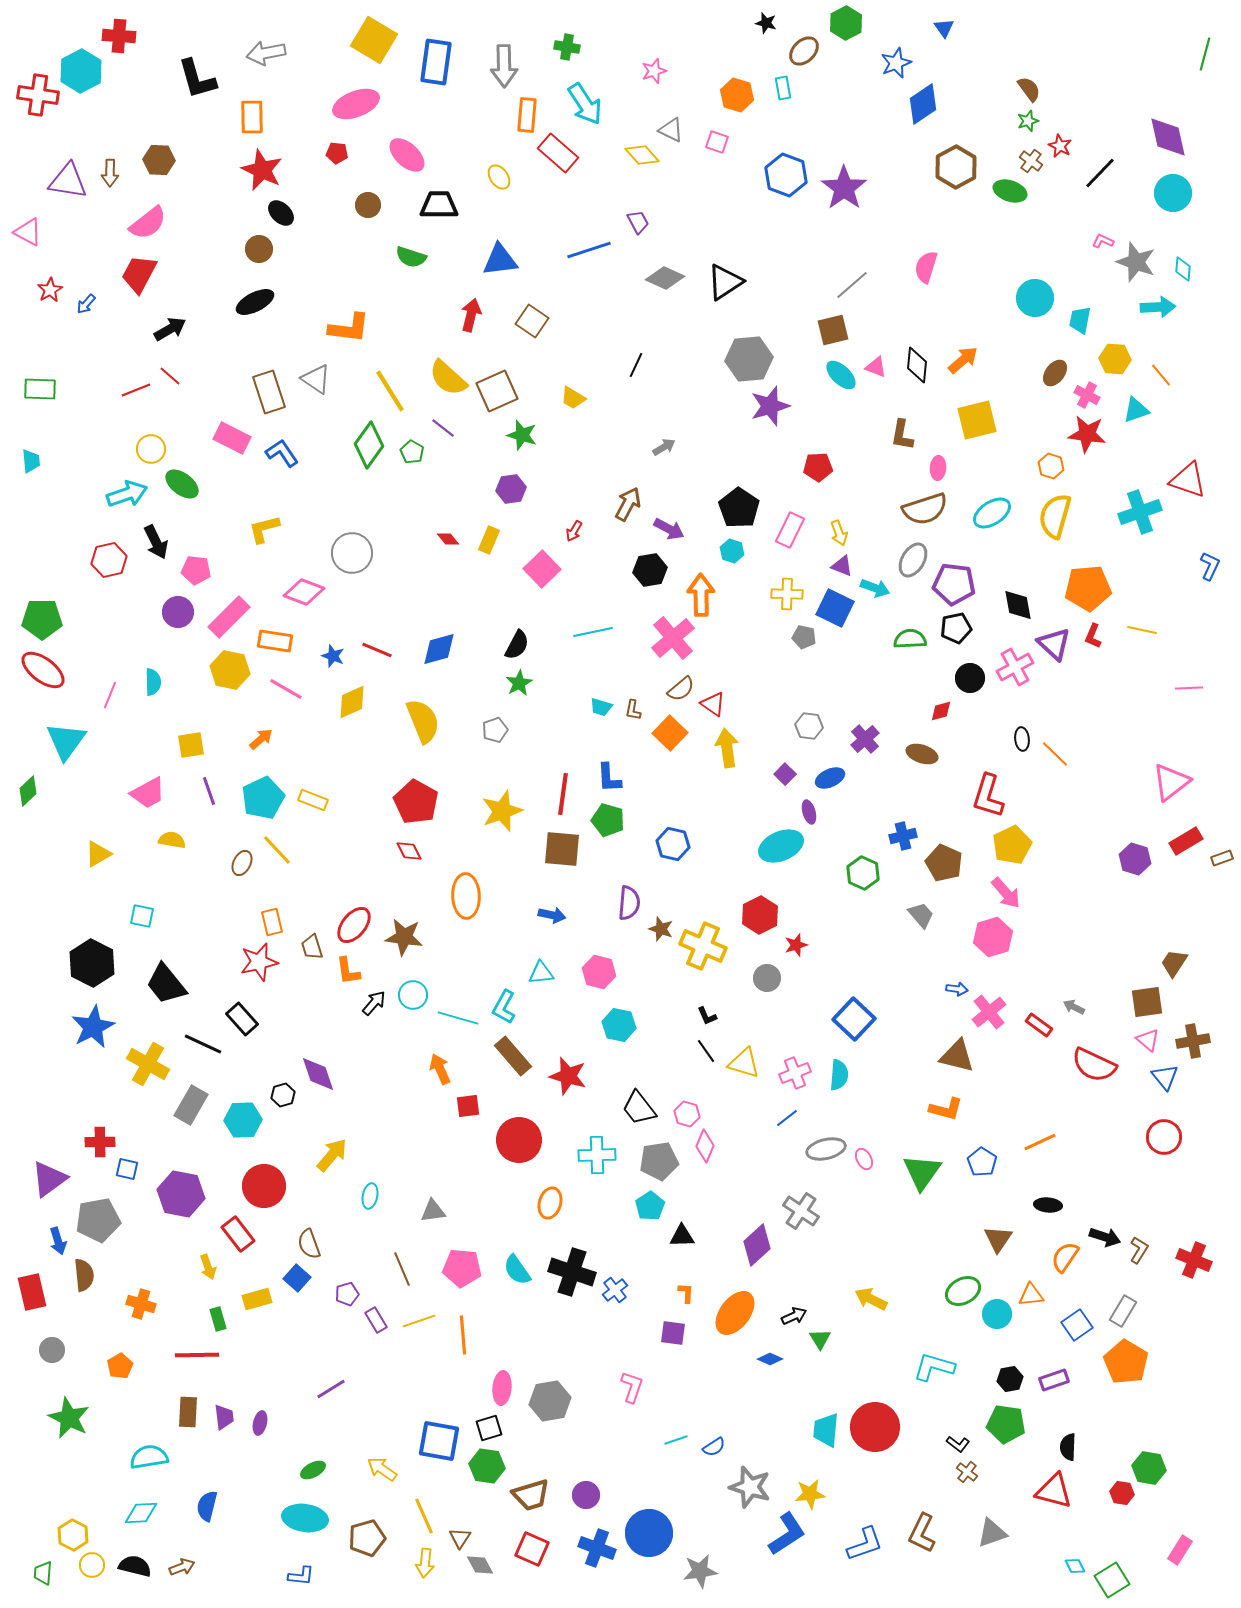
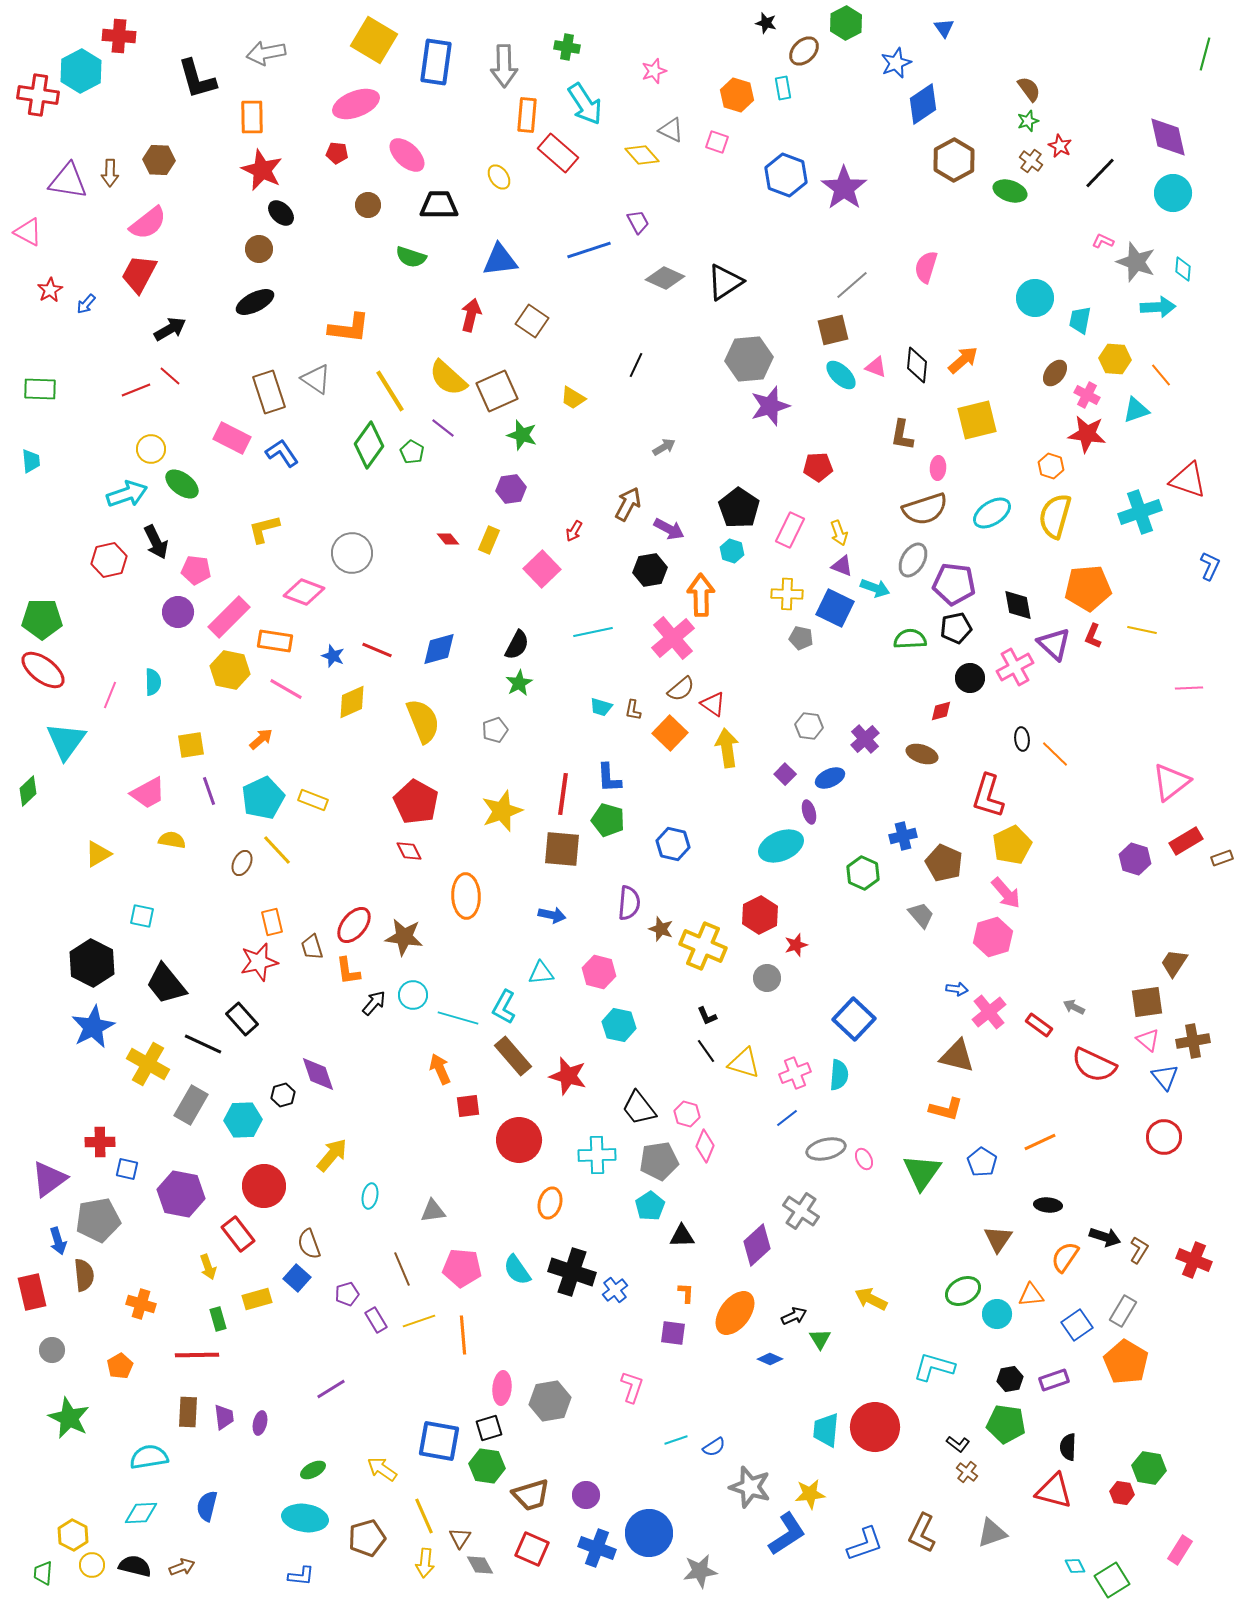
brown hexagon at (956, 167): moved 2 px left, 7 px up
gray pentagon at (804, 637): moved 3 px left, 1 px down
